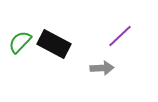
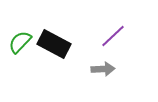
purple line: moved 7 px left
gray arrow: moved 1 px right, 1 px down
